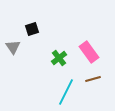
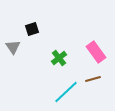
pink rectangle: moved 7 px right
cyan line: rotated 20 degrees clockwise
